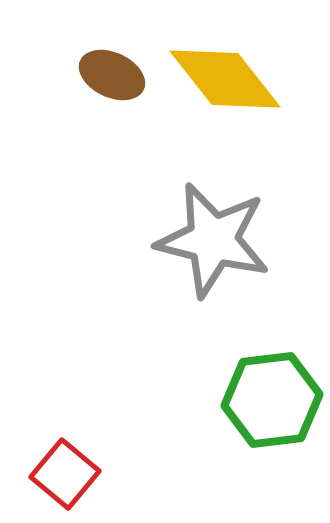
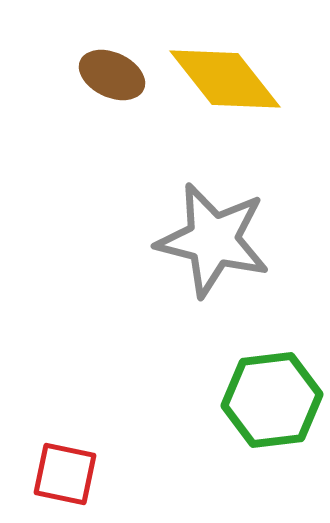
red square: rotated 28 degrees counterclockwise
